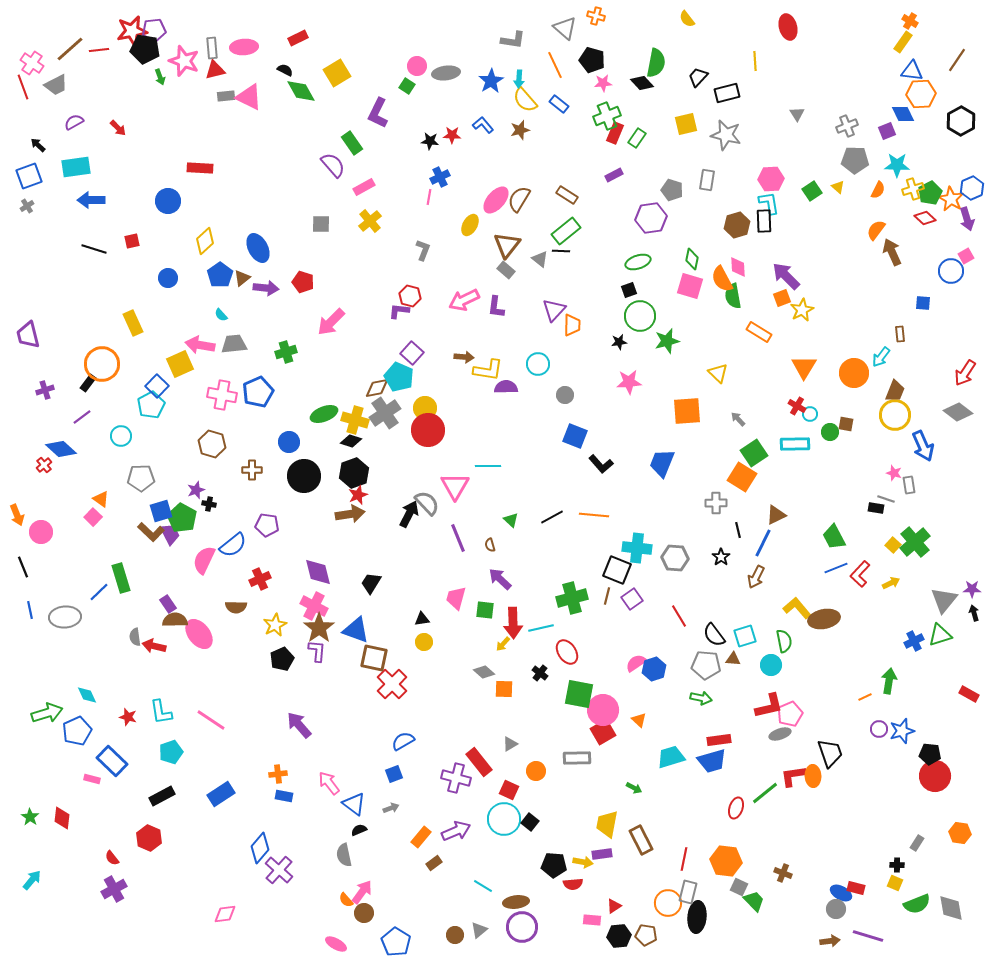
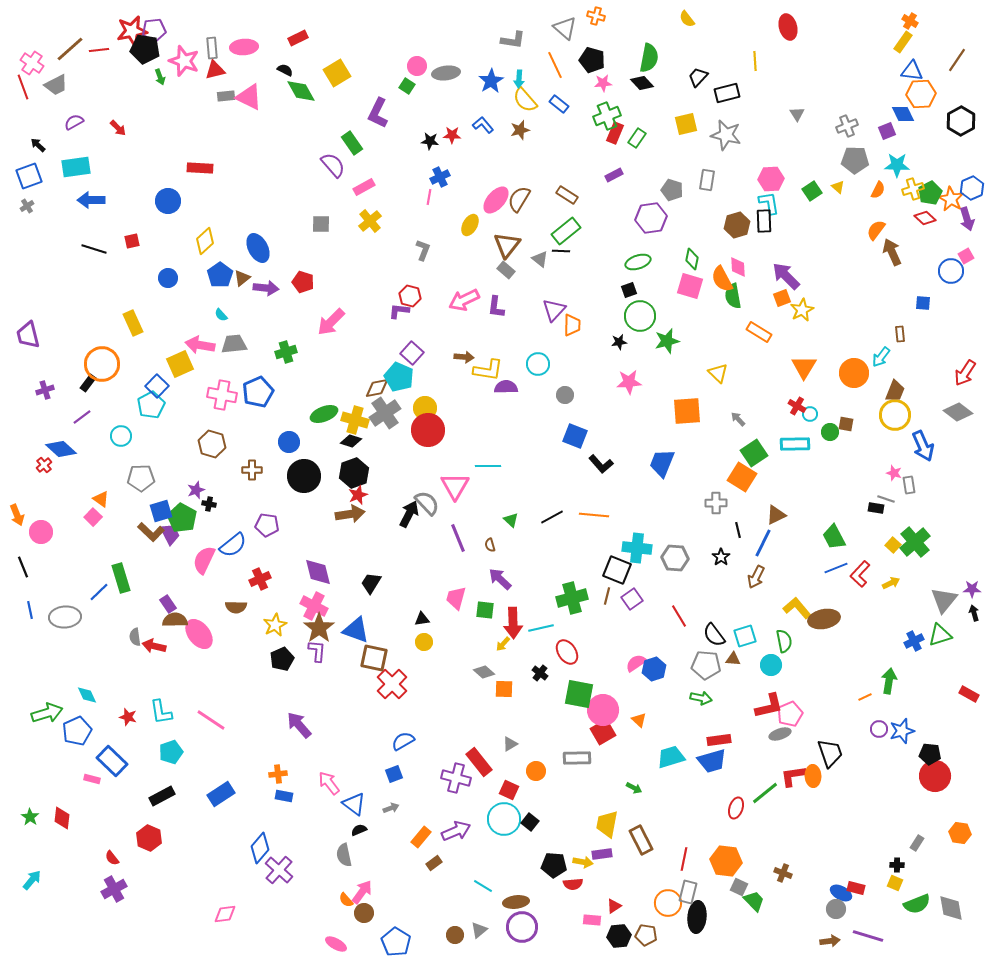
green semicircle at (656, 63): moved 7 px left, 5 px up
